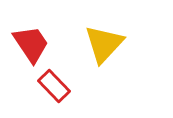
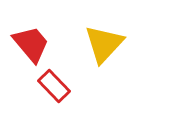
red trapezoid: rotated 6 degrees counterclockwise
